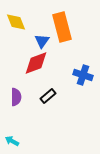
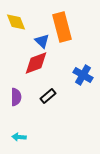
blue triangle: rotated 21 degrees counterclockwise
blue cross: rotated 12 degrees clockwise
cyan arrow: moved 7 px right, 4 px up; rotated 24 degrees counterclockwise
